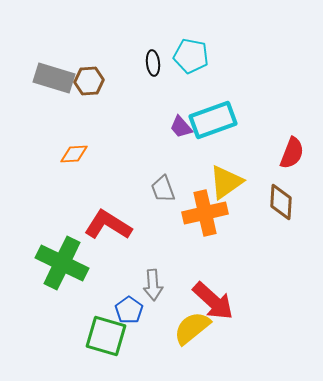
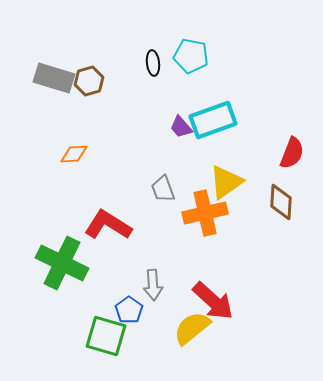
brown hexagon: rotated 12 degrees counterclockwise
